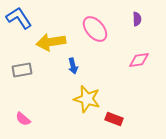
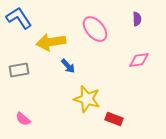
blue arrow: moved 5 px left; rotated 28 degrees counterclockwise
gray rectangle: moved 3 px left
